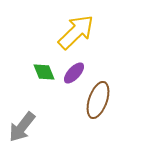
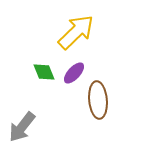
brown ellipse: rotated 24 degrees counterclockwise
